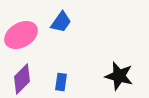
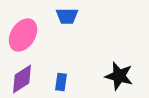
blue trapezoid: moved 6 px right, 6 px up; rotated 55 degrees clockwise
pink ellipse: moved 2 px right; rotated 28 degrees counterclockwise
purple diamond: rotated 12 degrees clockwise
